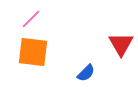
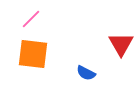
orange square: moved 2 px down
blue semicircle: rotated 72 degrees clockwise
